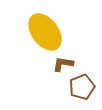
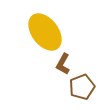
brown L-shape: rotated 70 degrees counterclockwise
